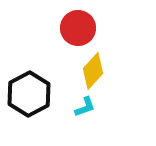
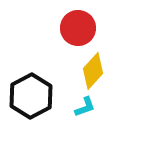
black hexagon: moved 2 px right, 2 px down
